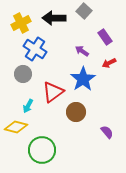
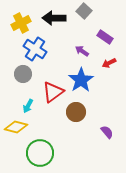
purple rectangle: rotated 21 degrees counterclockwise
blue star: moved 2 px left, 1 px down
green circle: moved 2 px left, 3 px down
